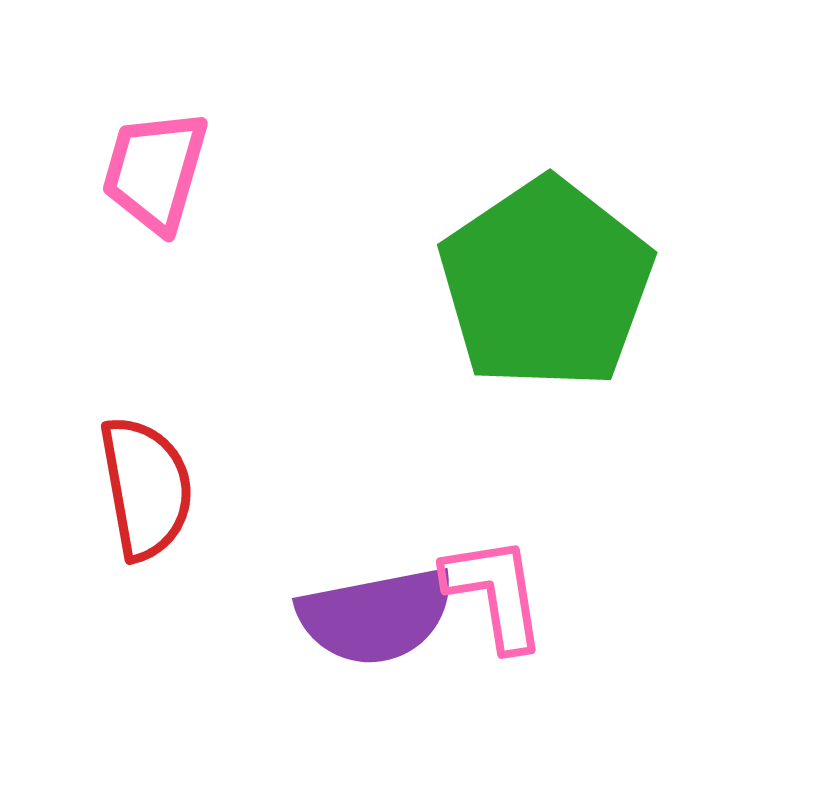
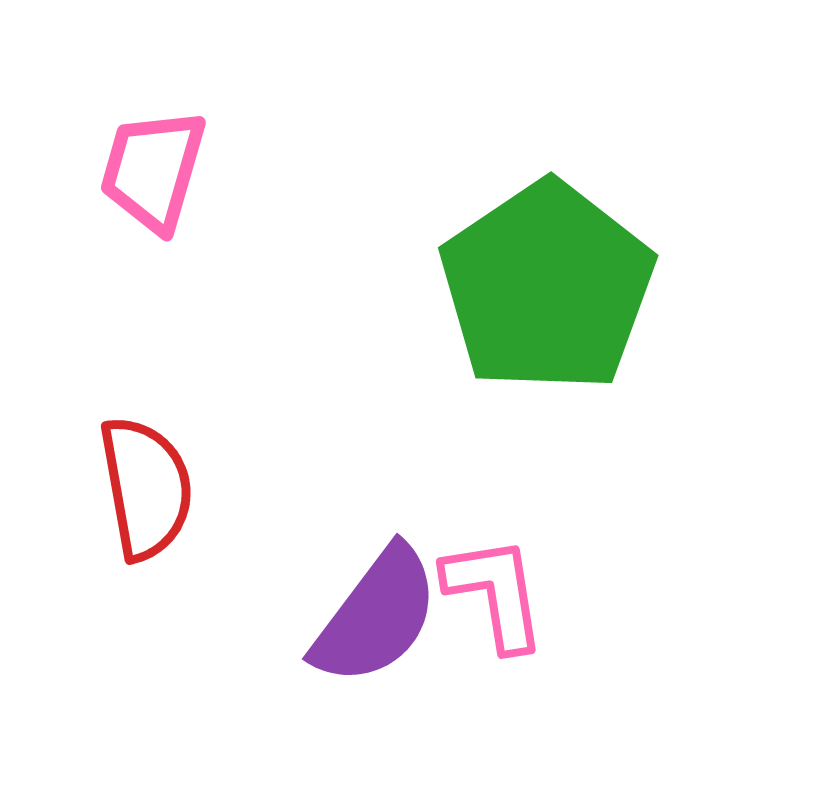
pink trapezoid: moved 2 px left, 1 px up
green pentagon: moved 1 px right, 3 px down
purple semicircle: rotated 42 degrees counterclockwise
